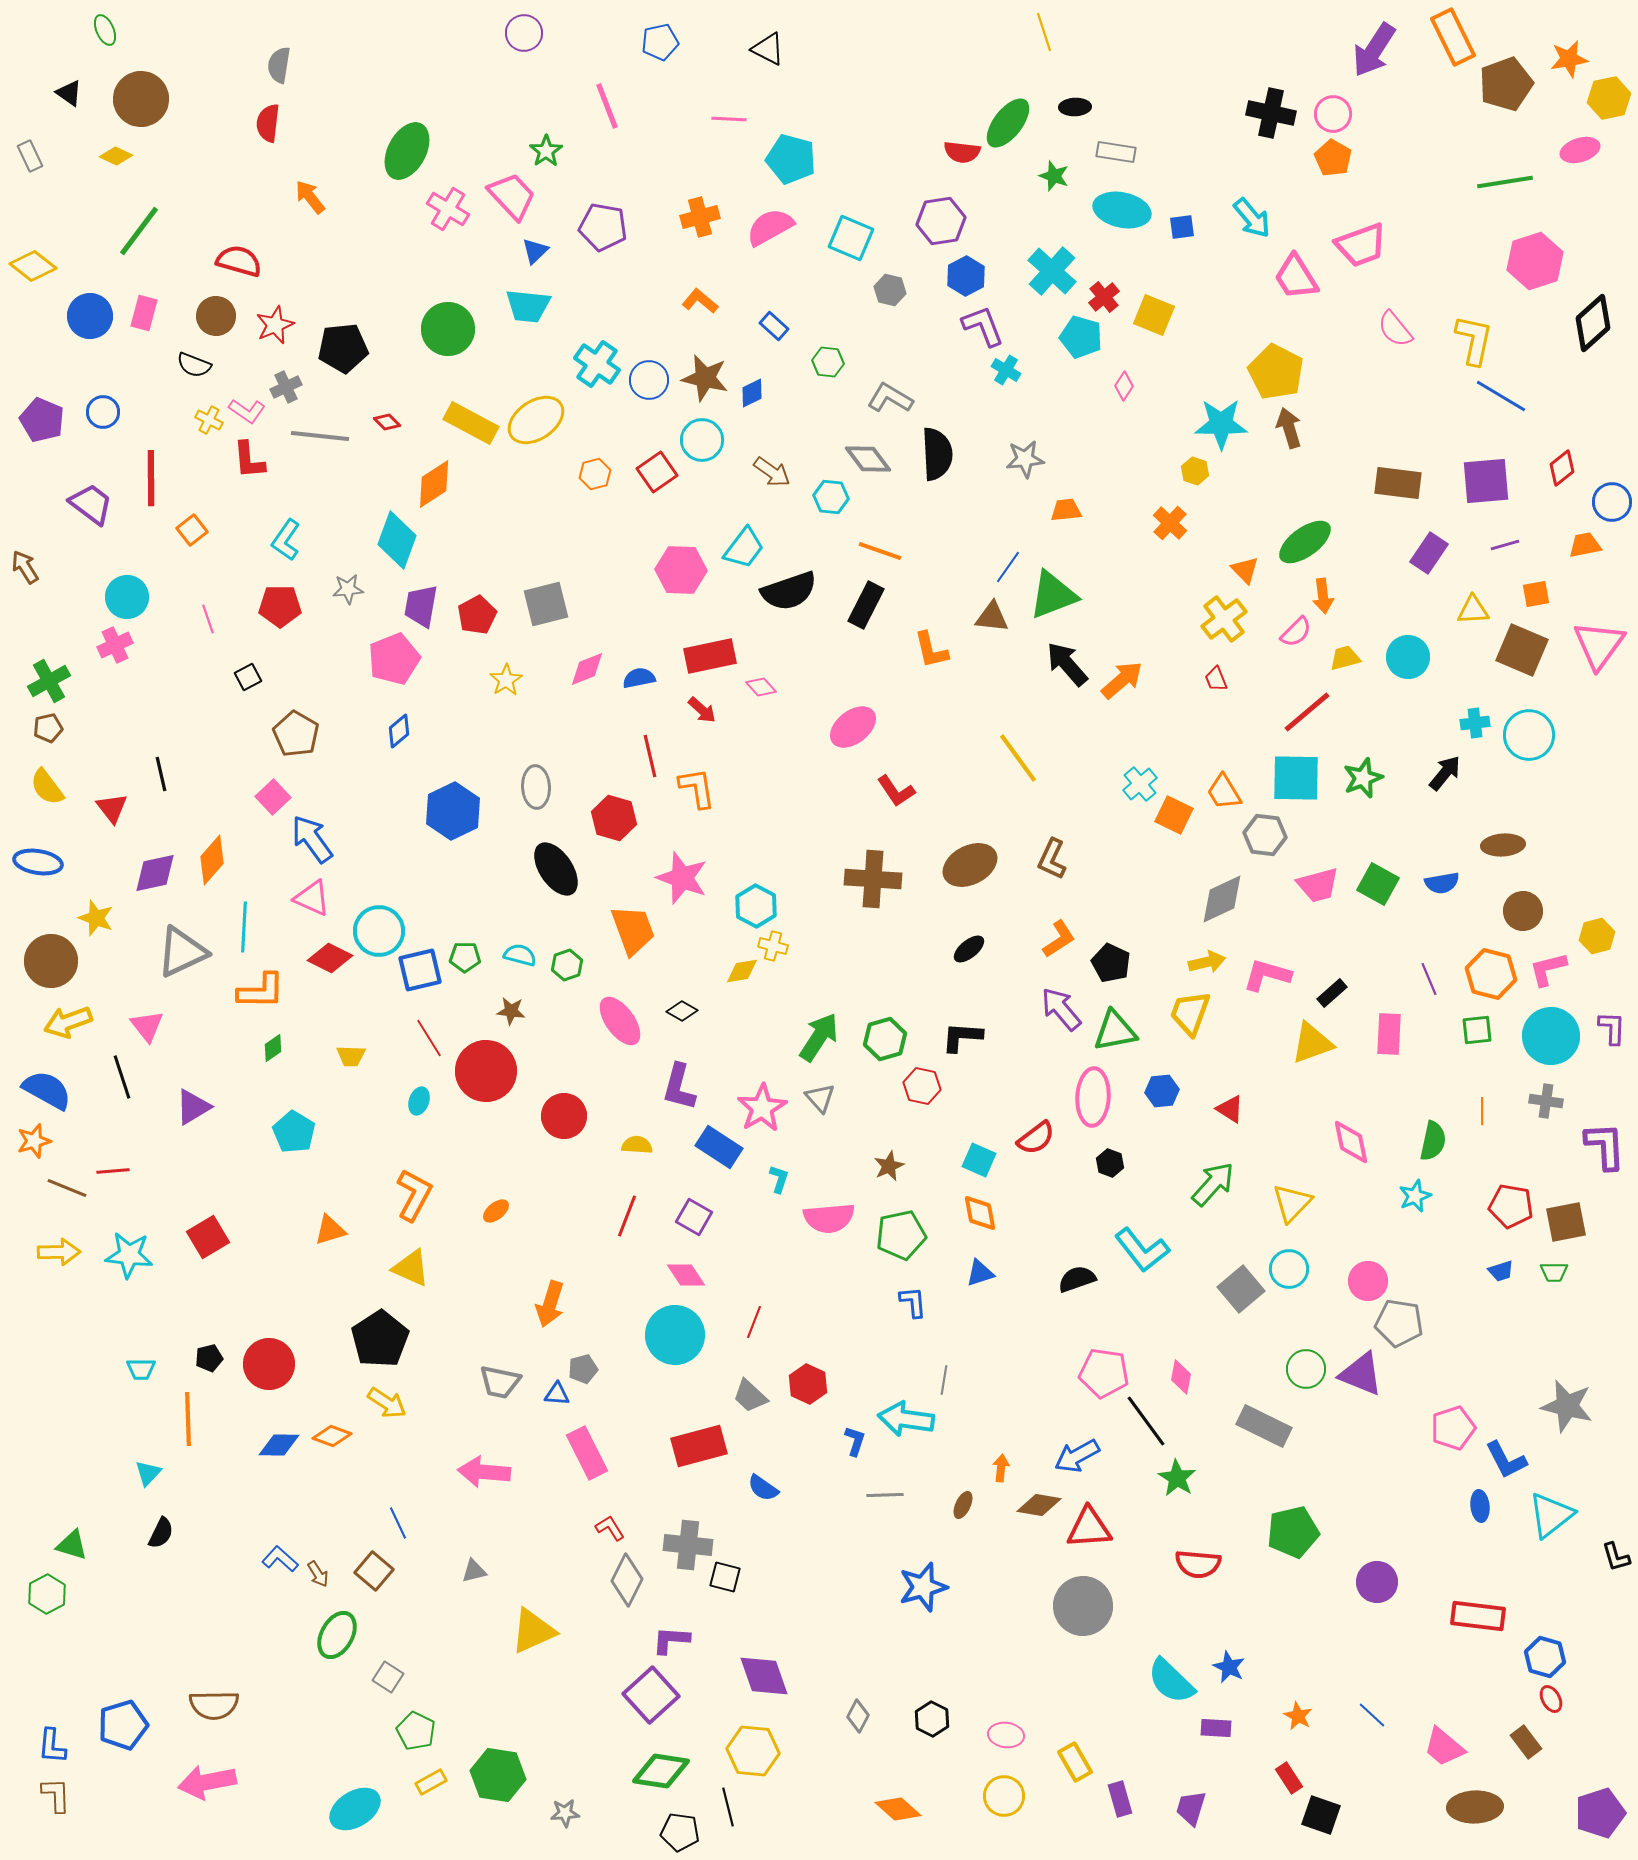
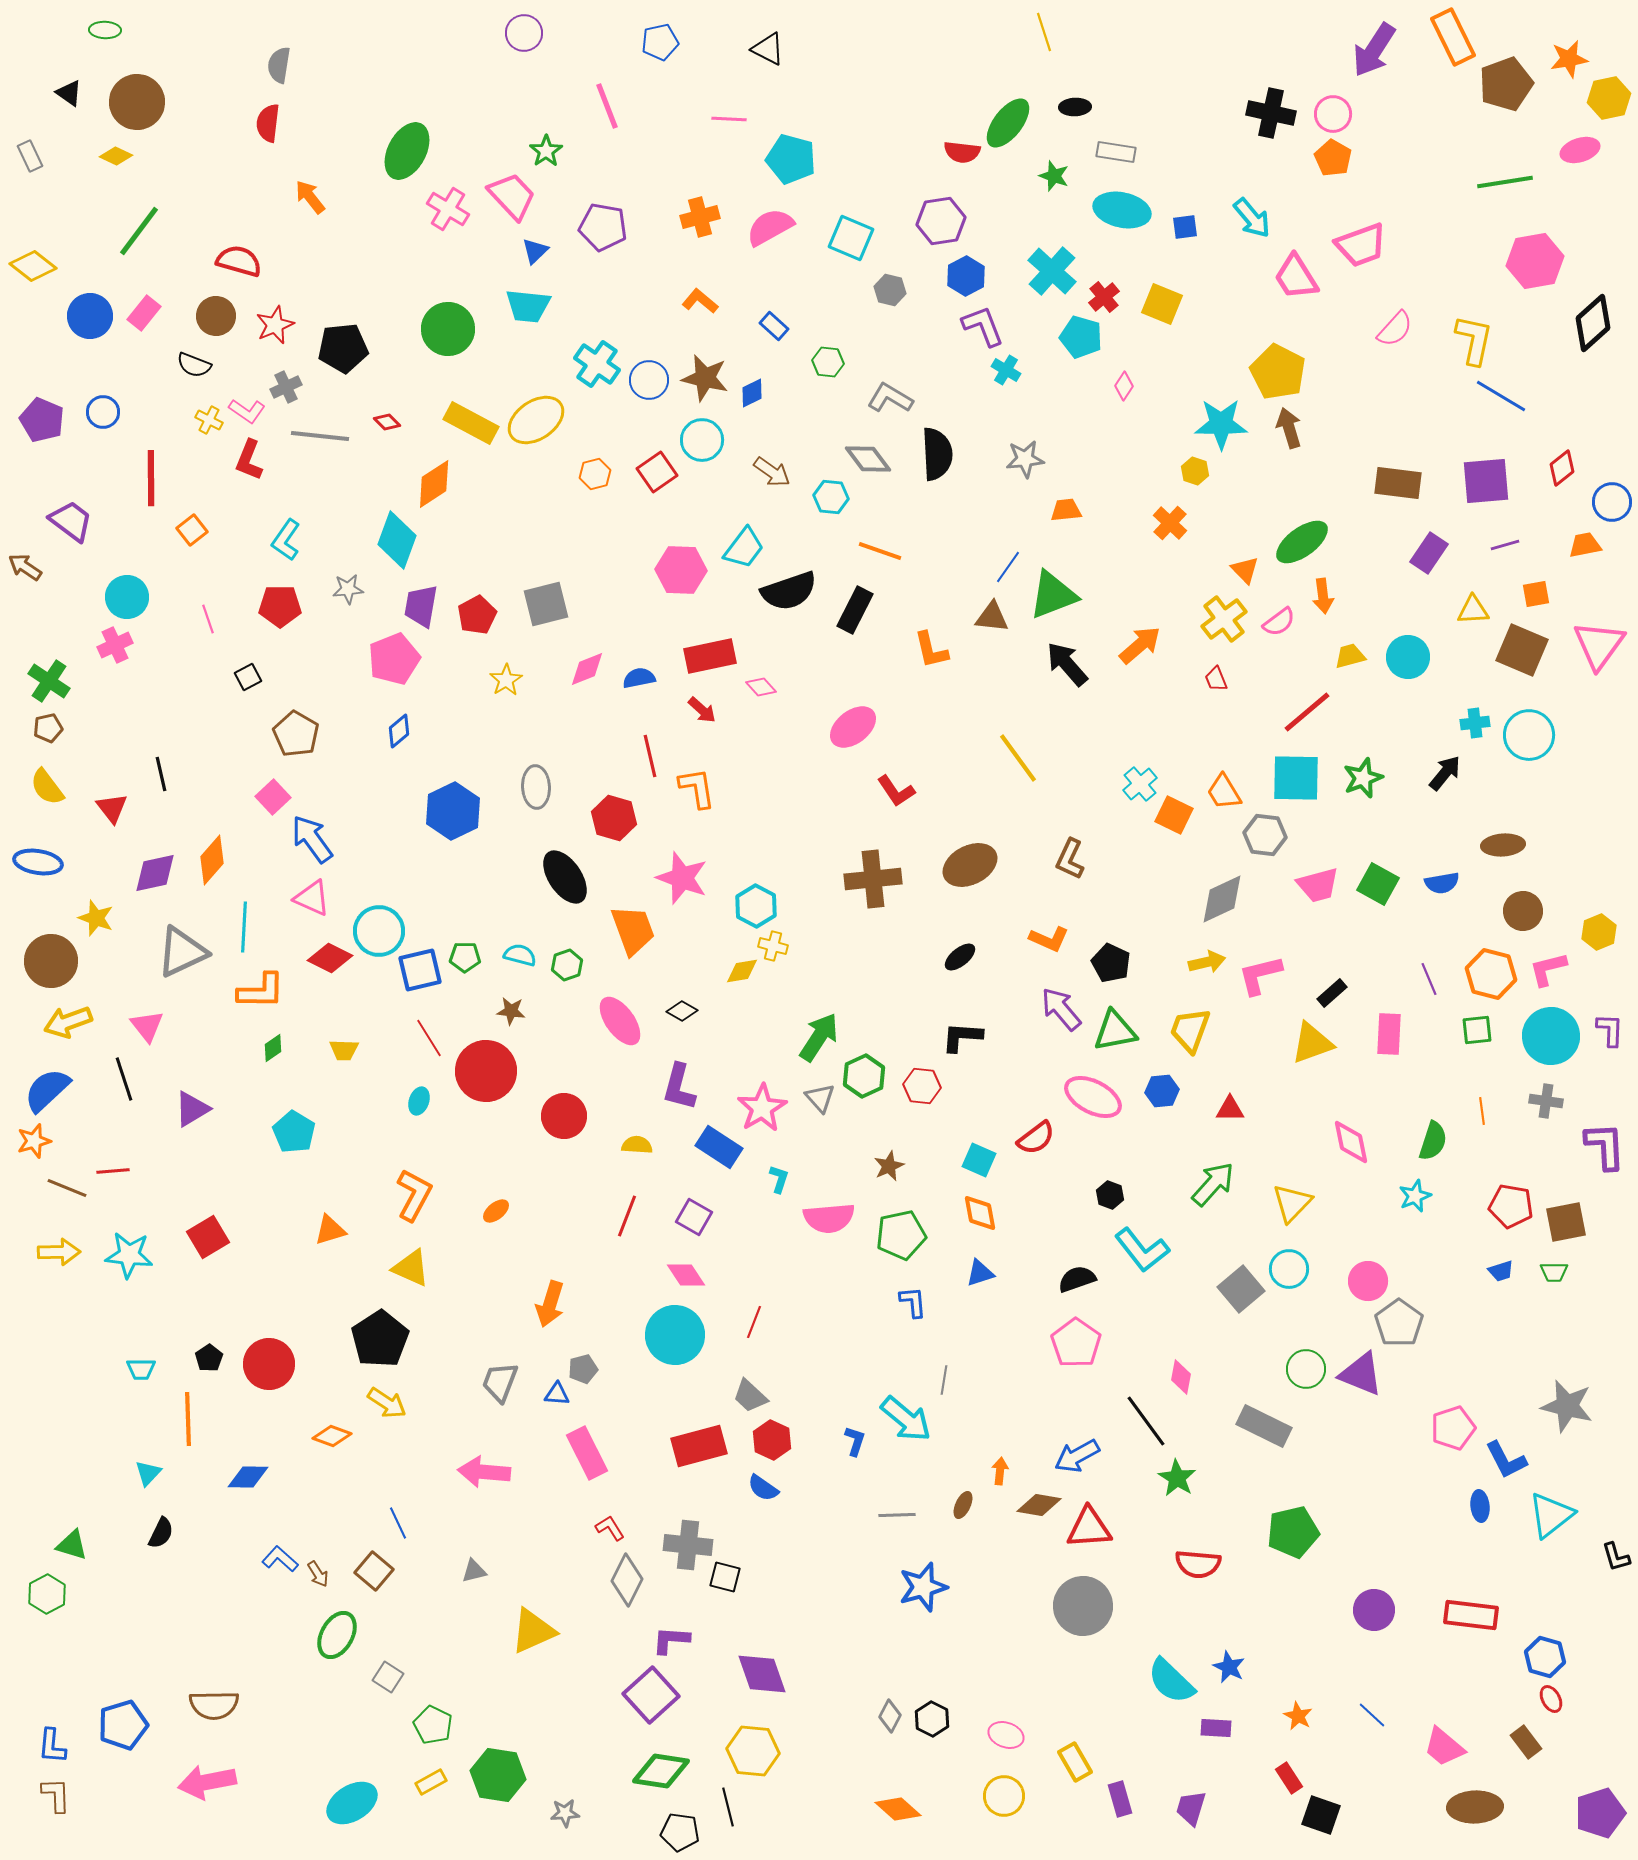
green ellipse at (105, 30): rotated 64 degrees counterclockwise
brown circle at (141, 99): moved 4 px left, 3 px down
blue square at (1182, 227): moved 3 px right
pink hexagon at (1535, 261): rotated 8 degrees clockwise
pink rectangle at (144, 313): rotated 24 degrees clockwise
yellow square at (1154, 315): moved 8 px right, 11 px up
pink semicircle at (1395, 329): rotated 99 degrees counterclockwise
yellow pentagon at (1276, 372): moved 2 px right
red L-shape at (249, 460): rotated 27 degrees clockwise
purple trapezoid at (91, 504): moved 20 px left, 17 px down
green ellipse at (1305, 542): moved 3 px left
brown arrow at (25, 567): rotated 24 degrees counterclockwise
black rectangle at (866, 605): moved 11 px left, 5 px down
pink semicircle at (1296, 632): moved 17 px left, 10 px up; rotated 8 degrees clockwise
yellow trapezoid at (1345, 658): moved 5 px right, 2 px up
orange arrow at (1122, 680): moved 18 px right, 35 px up
green cross at (49, 681): rotated 27 degrees counterclockwise
brown L-shape at (1052, 859): moved 18 px right
black ellipse at (556, 869): moved 9 px right, 8 px down
brown cross at (873, 879): rotated 10 degrees counterclockwise
yellow hexagon at (1597, 936): moved 2 px right, 4 px up; rotated 8 degrees counterclockwise
orange L-shape at (1059, 939): moved 10 px left; rotated 57 degrees clockwise
black ellipse at (969, 949): moved 9 px left, 8 px down
pink L-shape at (1267, 975): moved 7 px left; rotated 30 degrees counterclockwise
yellow trapezoid at (1190, 1013): moved 17 px down
purple L-shape at (1612, 1028): moved 2 px left, 2 px down
green hexagon at (885, 1039): moved 21 px left, 37 px down; rotated 9 degrees counterclockwise
yellow trapezoid at (351, 1056): moved 7 px left, 6 px up
black line at (122, 1077): moved 2 px right, 2 px down
red hexagon at (922, 1086): rotated 6 degrees counterclockwise
blue semicircle at (47, 1090): rotated 72 degrees counterclockwise
pink ellipse at (1093, 1097): rotated 66 degrees counterclockwise
purple triangle at (193, 1107): moved 1 px left, 2 px down
red triangle at (1230, 1109): rotated 32 degrees counterclockwise
orange line at (1482, 1111): rotated 8 degrees counterclockwise
green semicircle at (1433, 1141): rotated 6 degrees clockwise
black hexagon at (1110, 1163): moved 32 px down
gray pentagon at (1399, 1323): rotated 27 degrees clockwise
black pentagon at (209, 1358): rotated 20 degrees counterclockwise
pink pentagon at (1104, 1373): moved 28 px left, 30 px up; rotated 27 degrees clockwise
gray trapezoid at (500, 1382): rotated 99 degrees clockwise
red hexagon at (808, 1384): moved 36 px left, 56 px down
cyan arrow at (906, 1419): rotated 148 degrees counterclockwise
blue diamond at (279, 1445): moved 31 px left, 32 px down
orange arrow at (1001, 1468): moved 1 px left, 3 px down
gray line at (885, 1495): moved 12 px right, 20 px down
purple circle at (1377, 1582): moved 3 px left, 28 px down
red rectangle at (1478, 1616): moved 7 px left, 1 px up
purple diamond at (764, 1676): moved 2 px left, 2 px up
gray diamond at (858, 1716): moved 32 px right
green pentagon at (416, 1731): moved 17 px right, 6 px up
pink ellipse at (1006, 1735): rotated 12 degrees clockwise
cyan ellipse at (355, 1809): moved 3 px left, 6 px up
